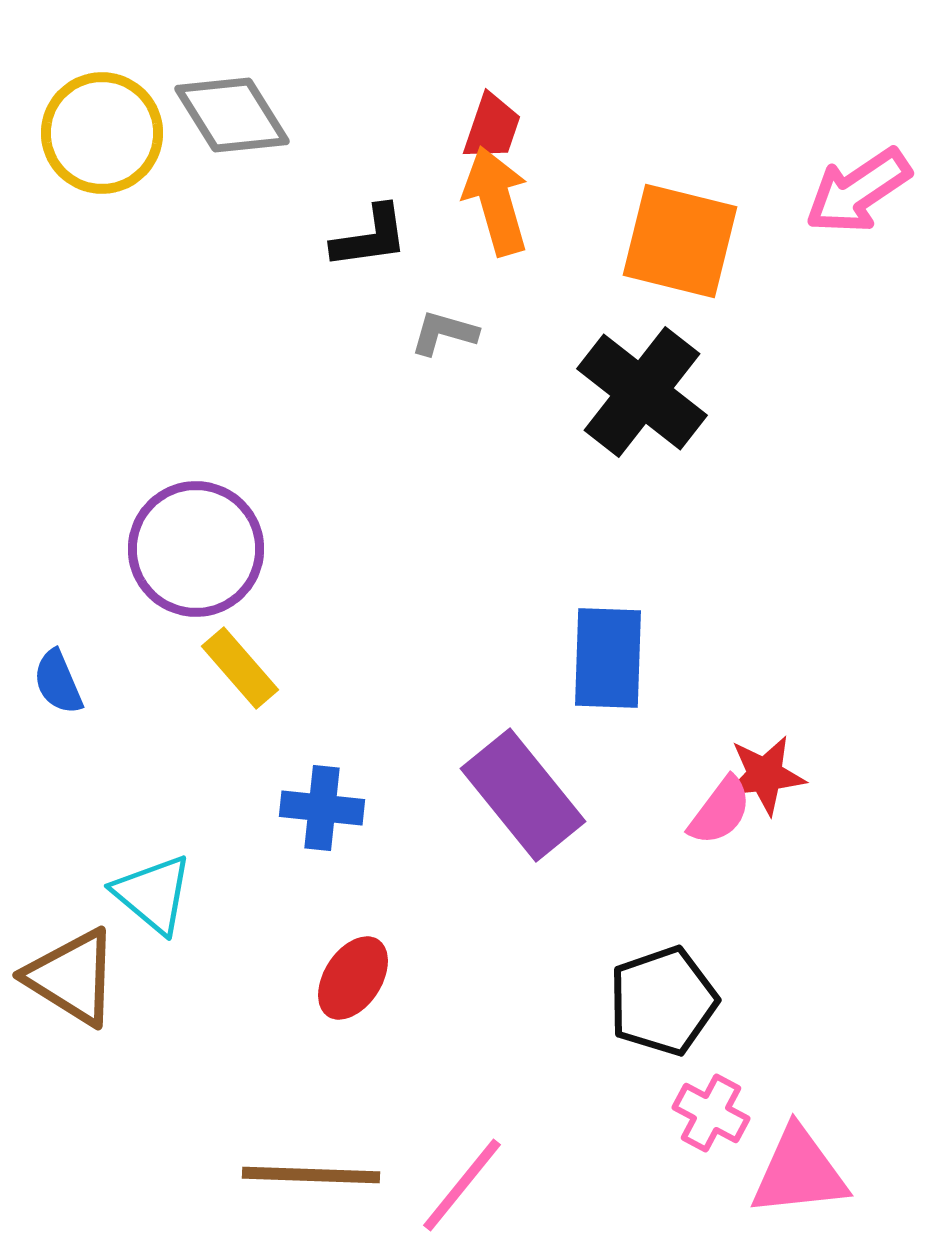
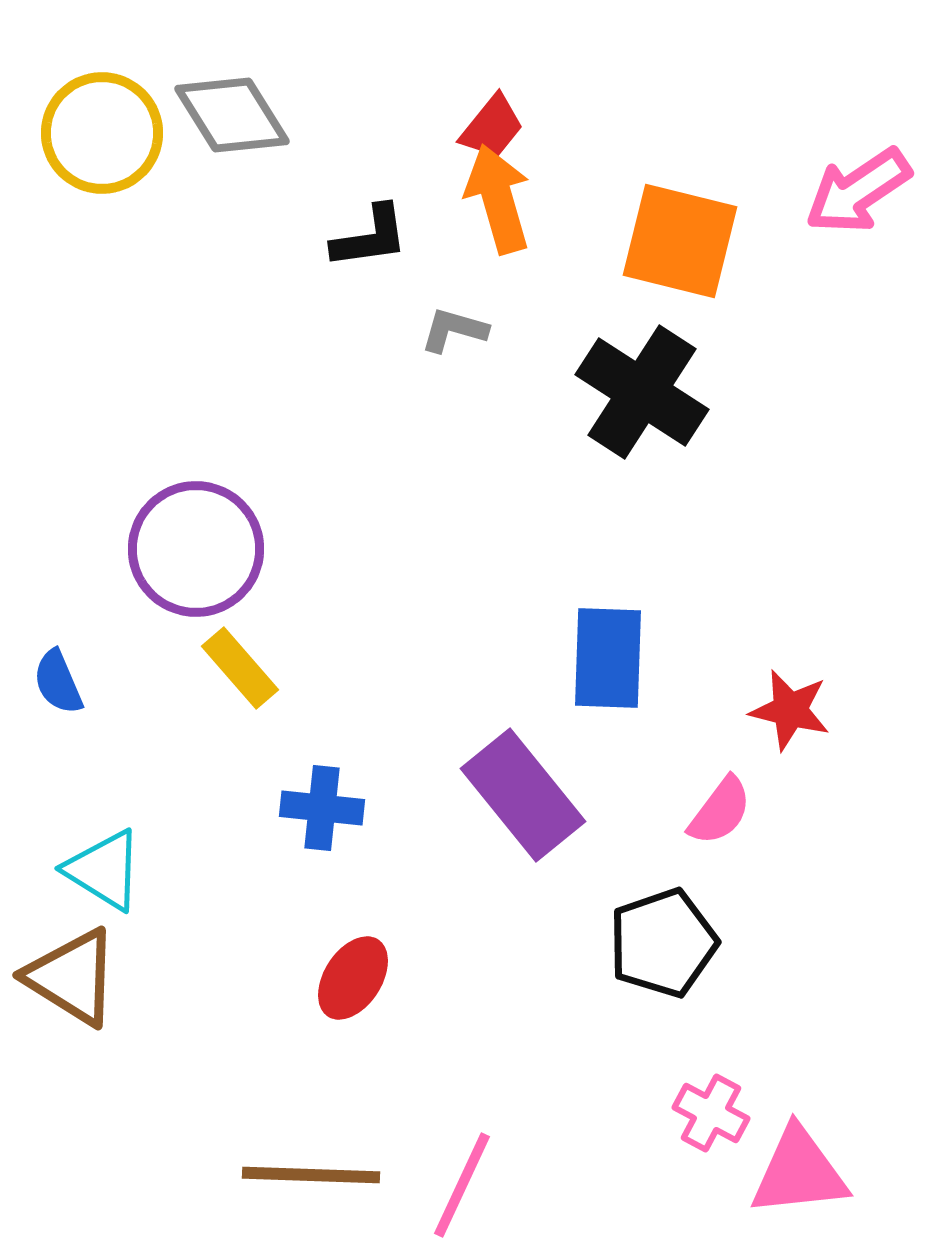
red trapezoid: rotated 20 degrees clockwise
orange arrow: moved 2 px right, 2 px up
gray L-shape: moved 10 px right, 3 px up
black cross: rotated 5 degrees counterclockwise
red star: moved 25 px right, 65 px up; rotated 20 degrees clockwise
cyan triangle: moved 49 px left, 24 px up; rotated 8 degrees counterclockwise
black pentagon: moved 58 px up
pink line: rotated 14 degrees counterclockwise
